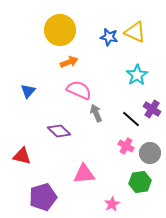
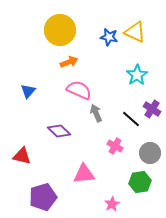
pink cross: moved 11 px left
